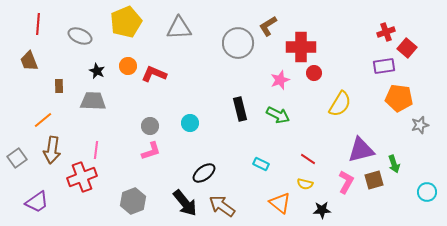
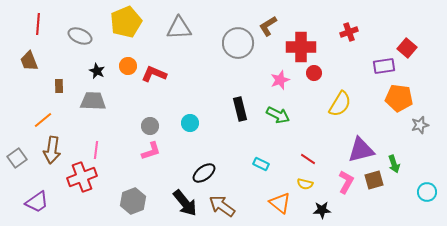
red cross at (386, 32): moved 37 px left
